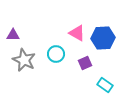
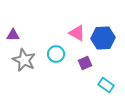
cyan rectangle: moved 1 px right
